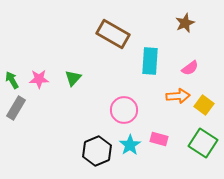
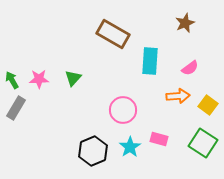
yellow square: moved 4 px right
pink circle: moved 1 px left
cyan star: moved 2 px down
black hexagon: moved 4 px left
